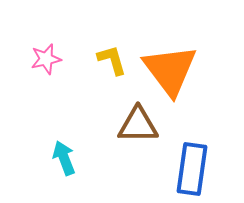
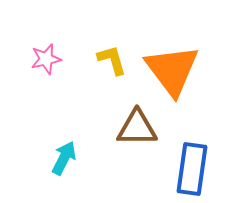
orange triangle: moved 2 px right
brown triangle: moved 1 px left, 3 px down
cyan arrow: rotated 48 degrees clockwise
